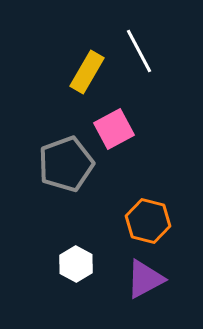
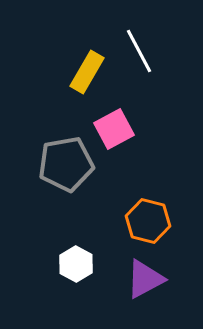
gray pentagon: rotated 10 degrees clockwise
